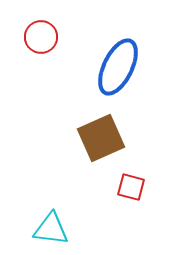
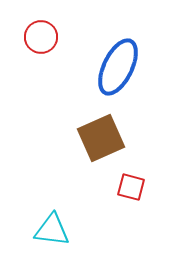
cyan triangle: moved 1 px right, 1 px down
